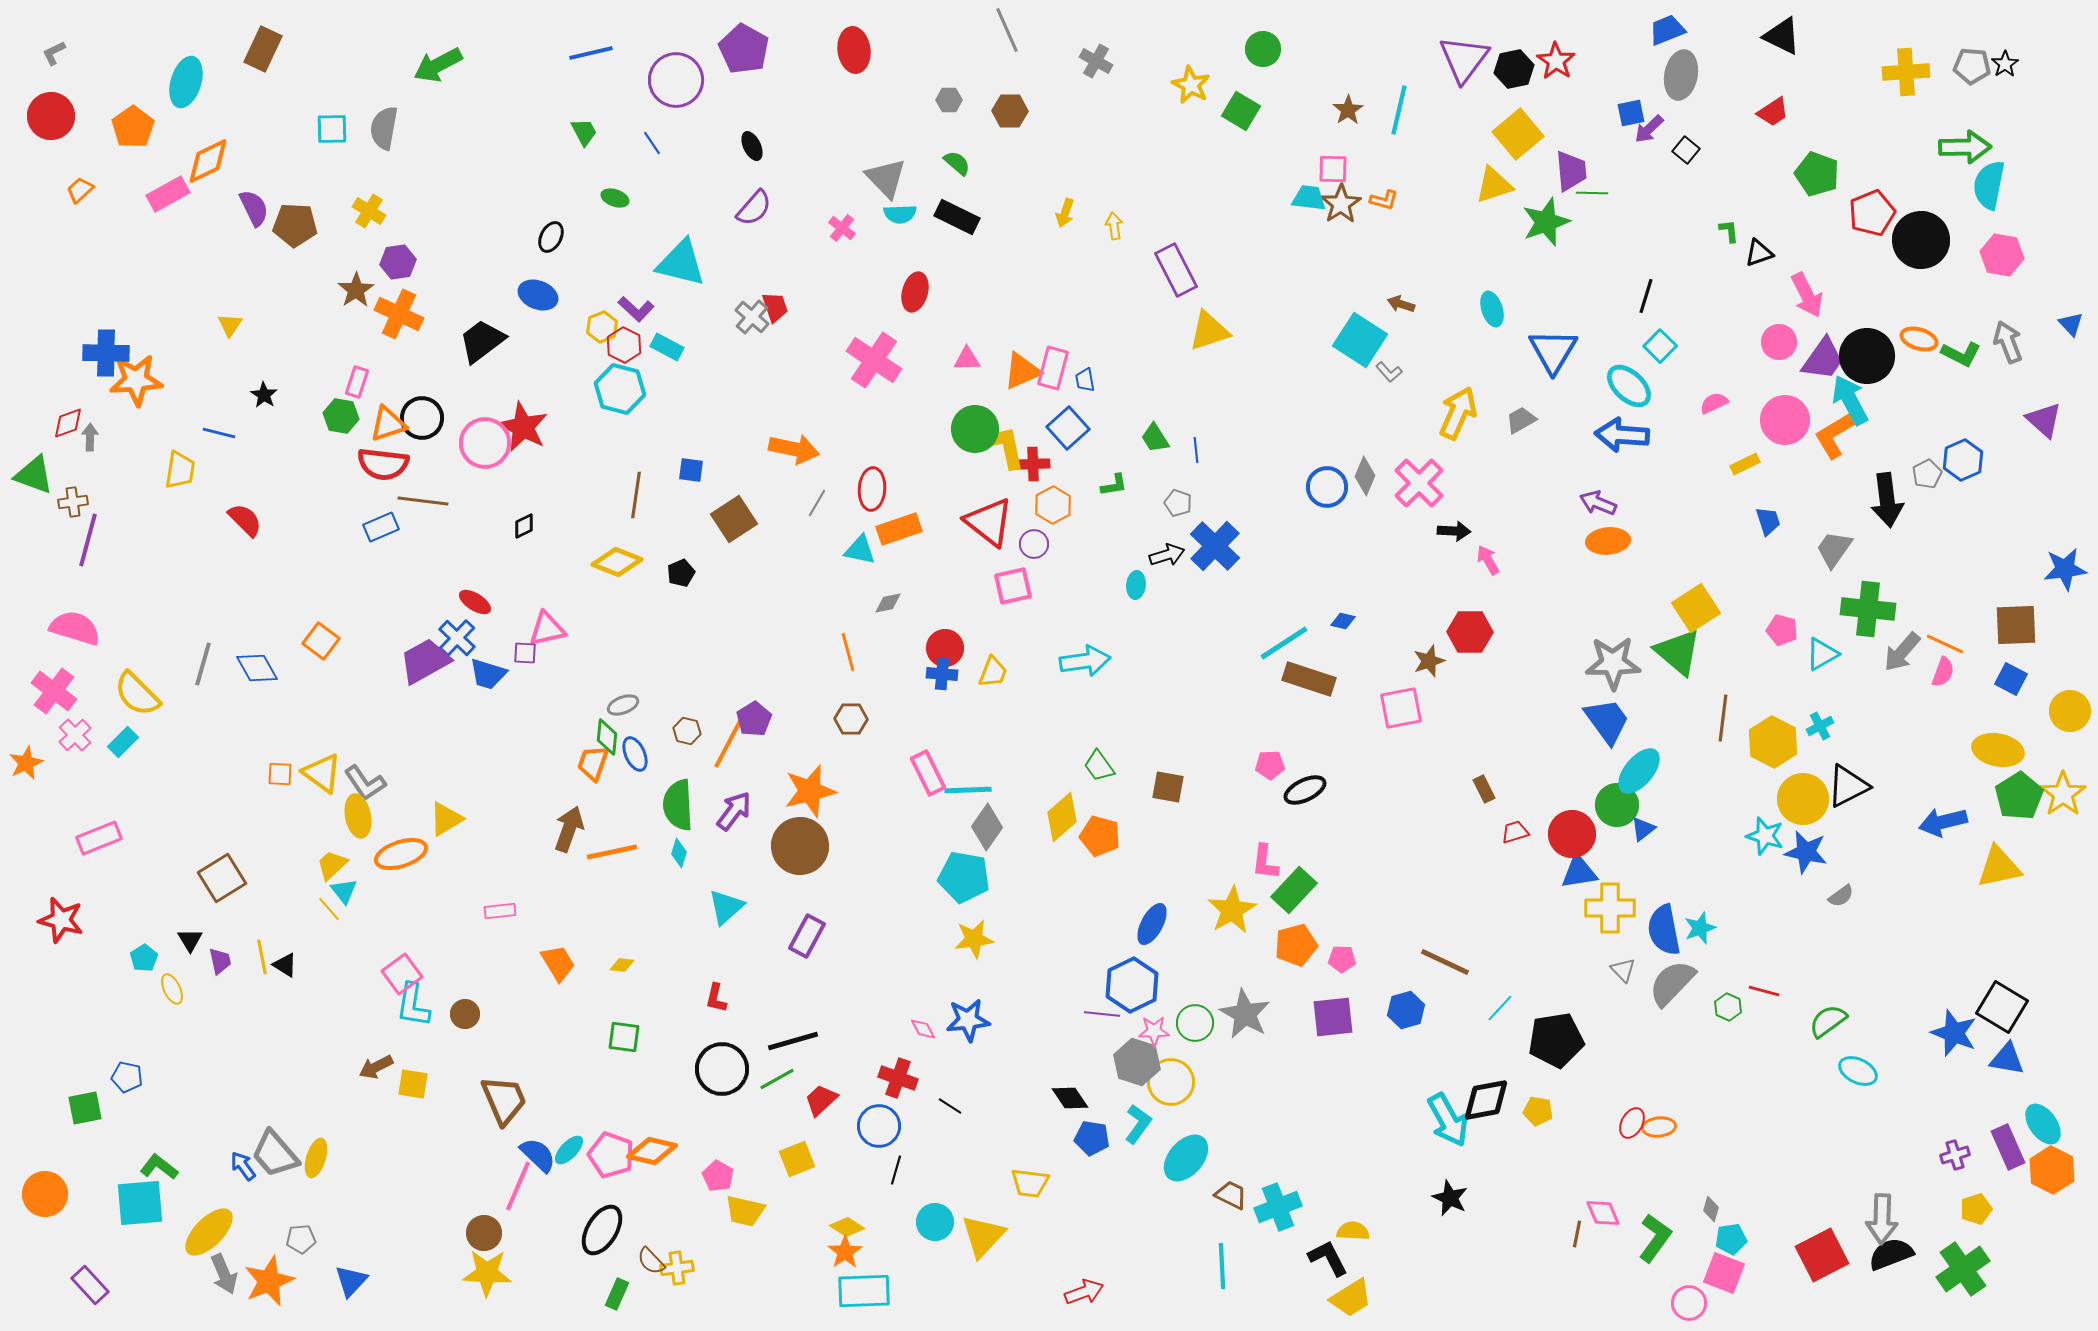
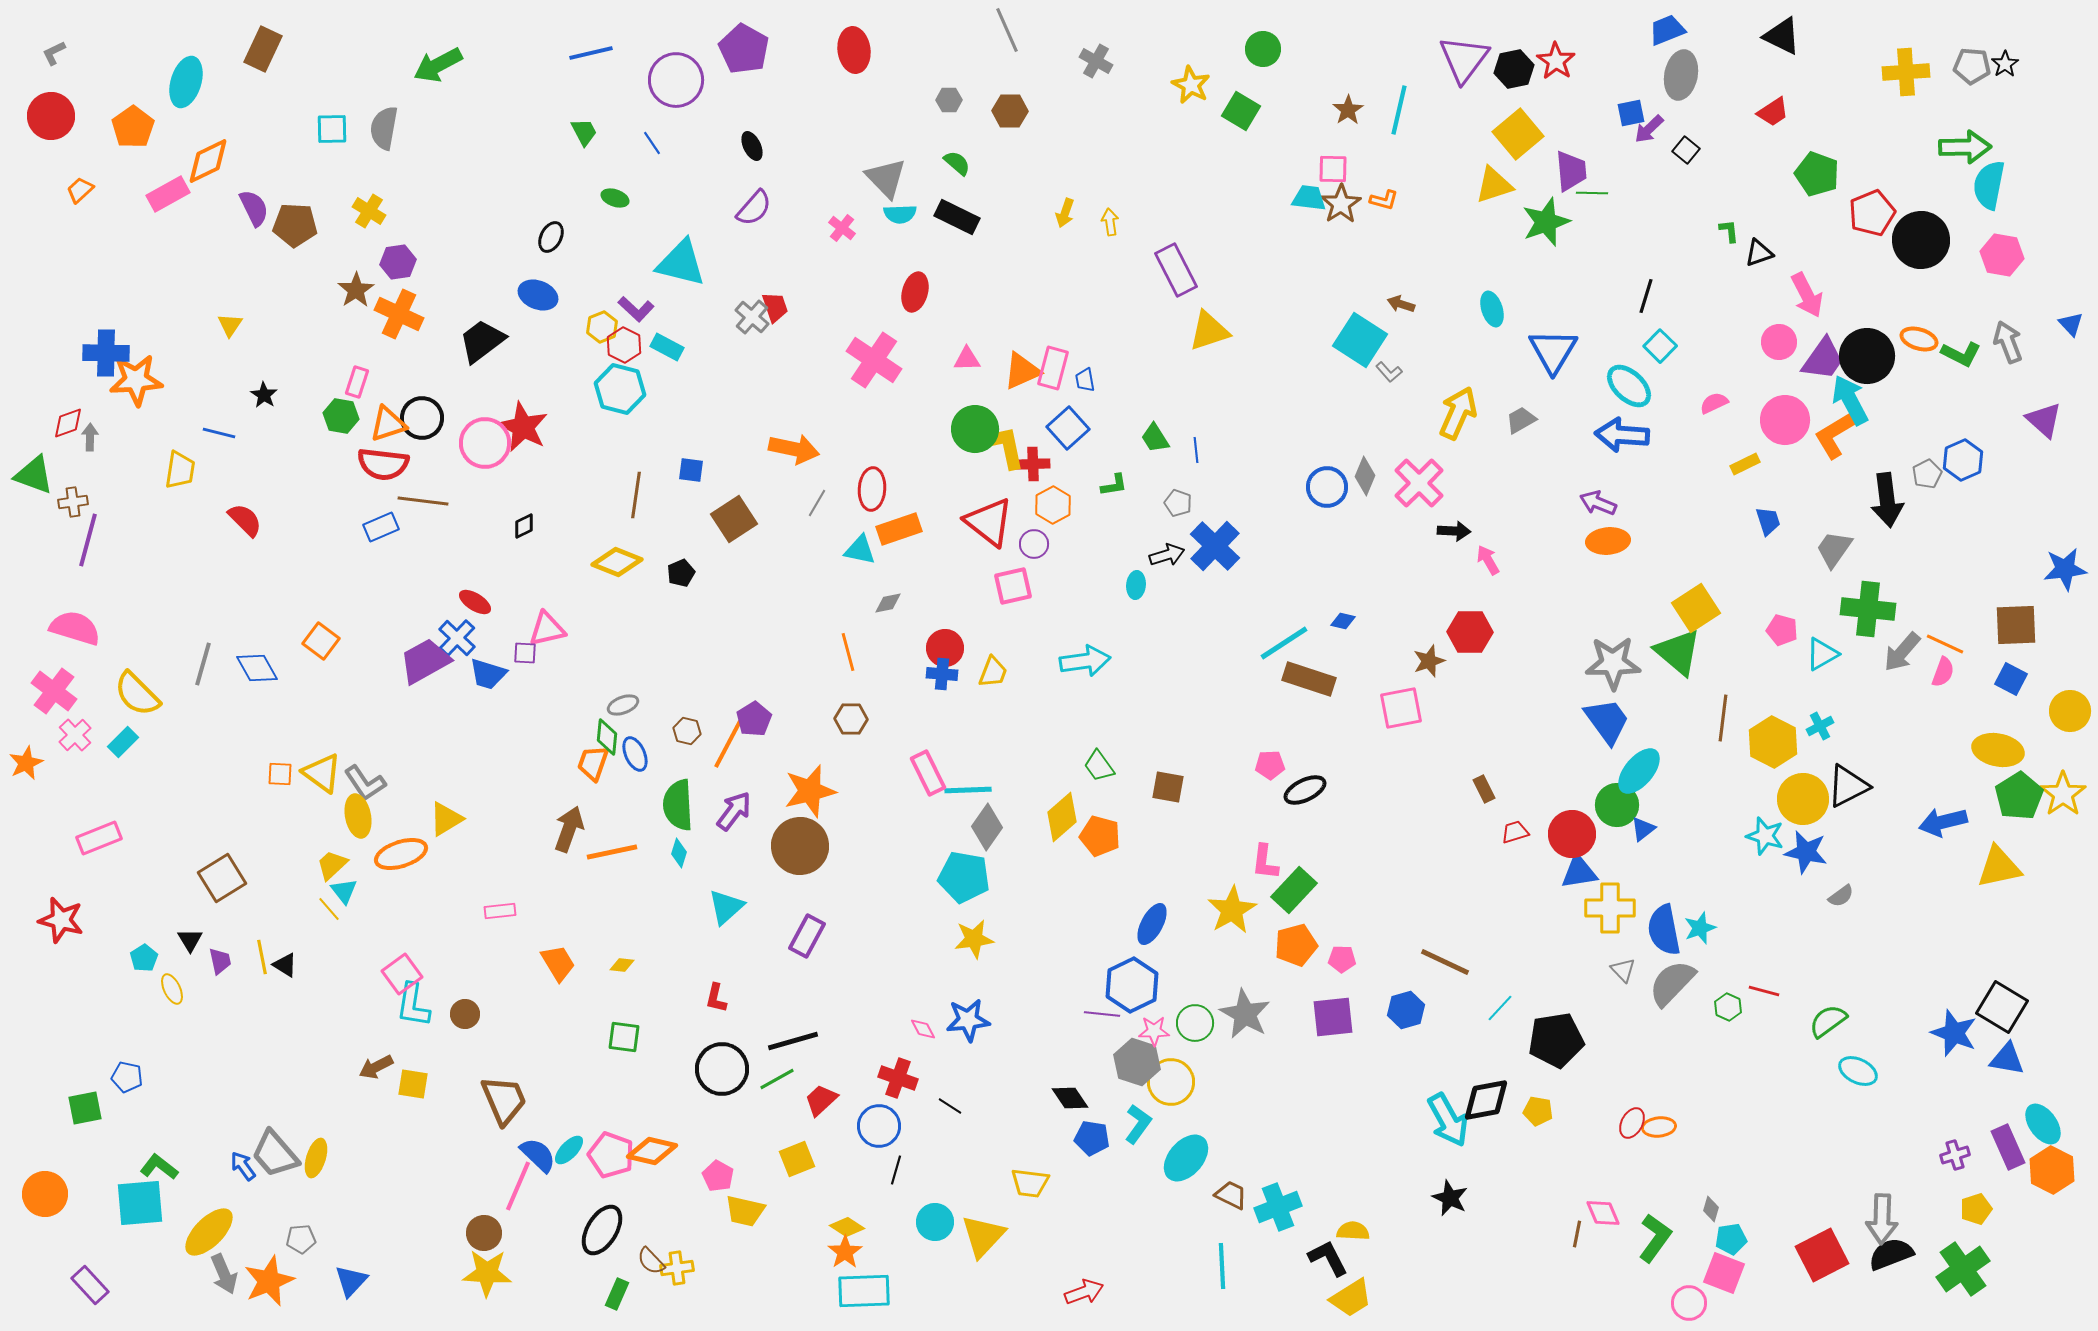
yellow arrow at (1114, 226): moved 4 px left, 4 px up
